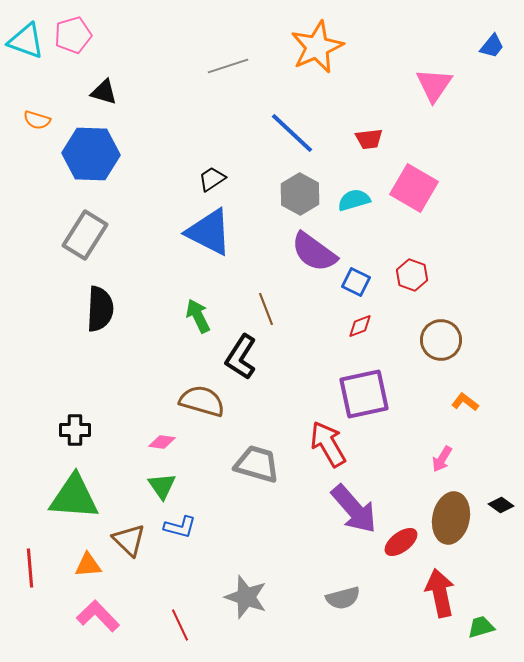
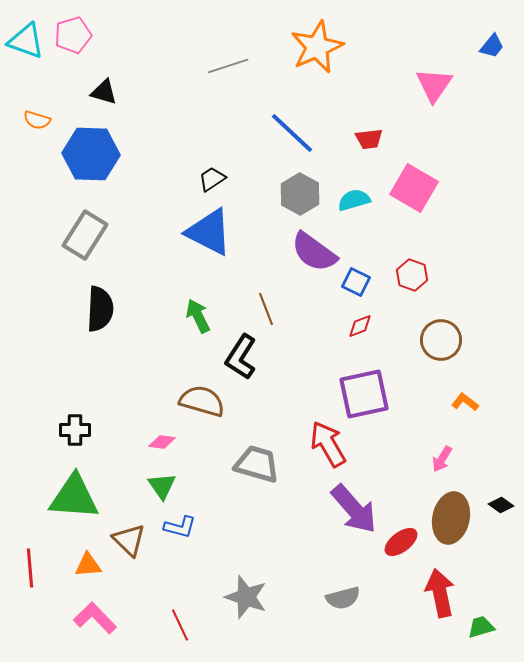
pink L-shape at (98, 616): moved 3 px left, 2 px down
